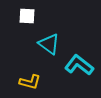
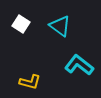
white square: moved 6 px left, 8 px down; rotated 30 degrees clockwise
cyan triangle: moved 11 px right, 18 px up
